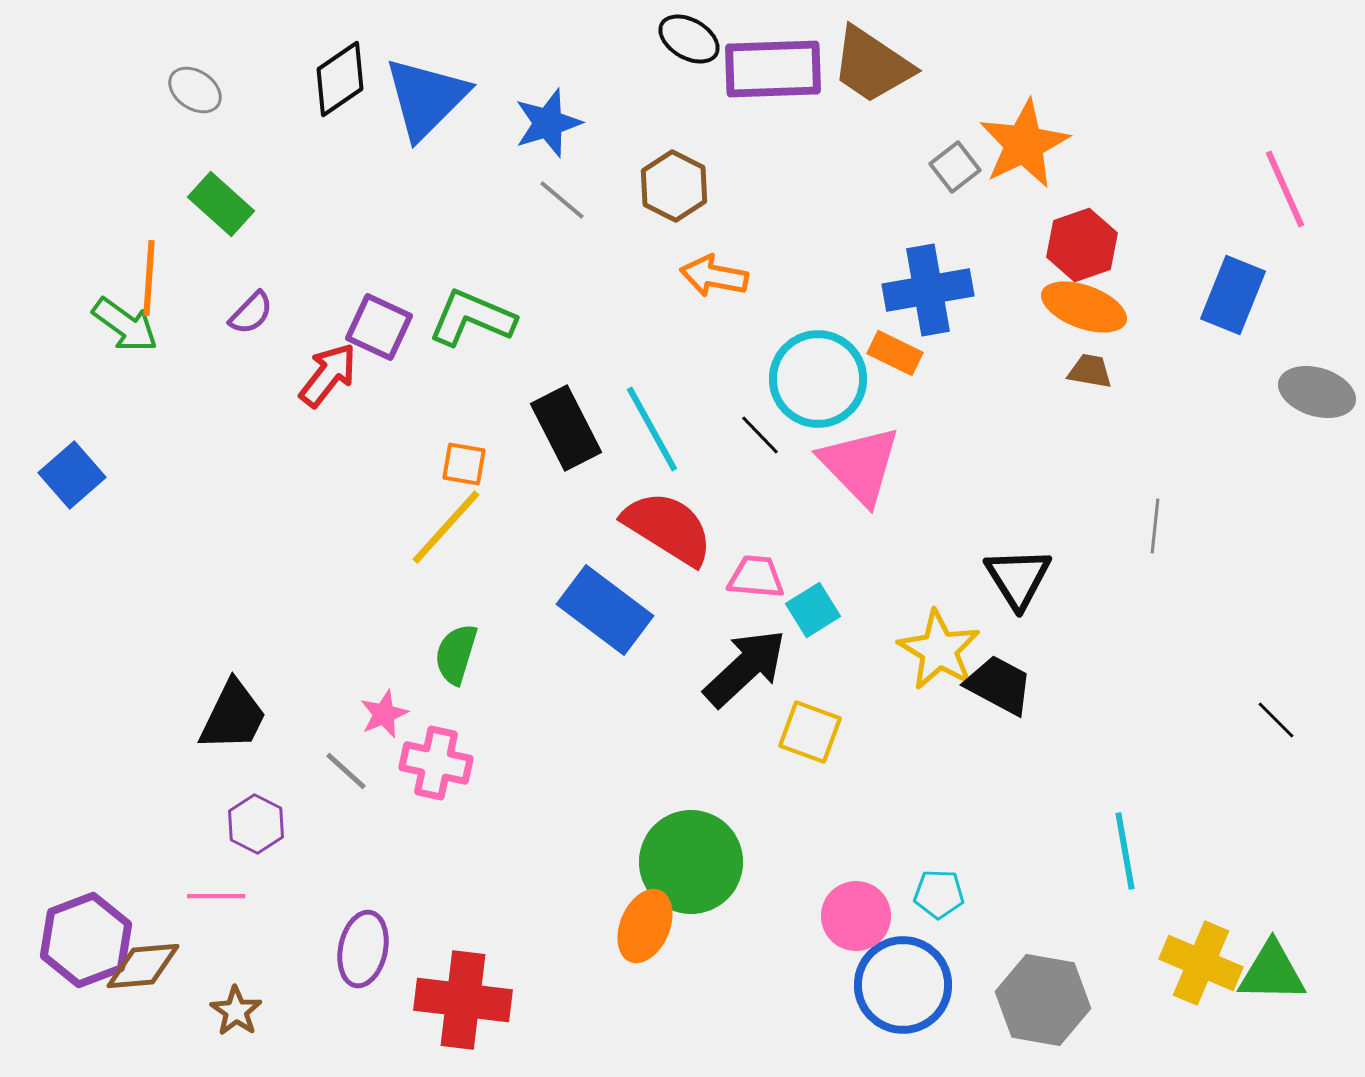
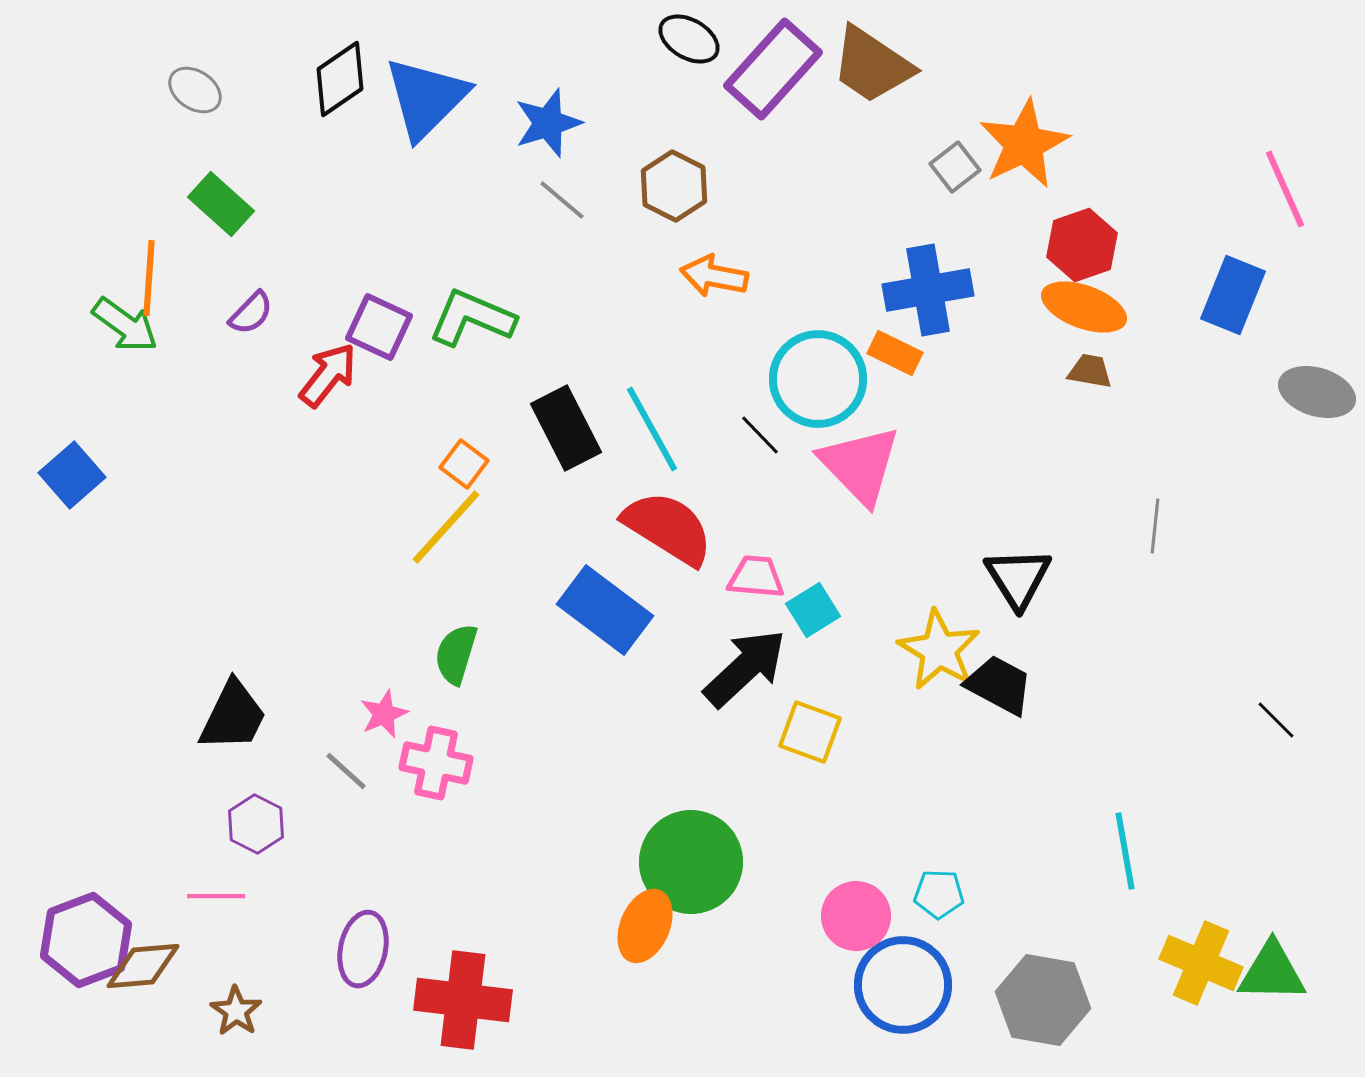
purple rectangle at (773, 69): rotated 46 degrees counterclockwise
orange square at (464, 464): rotated 27 degrees clockwise
